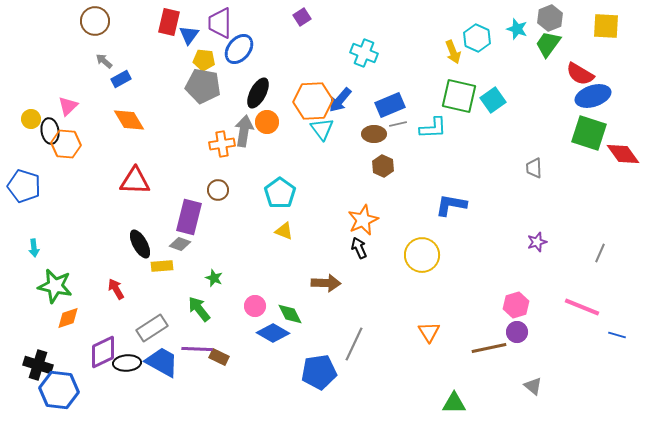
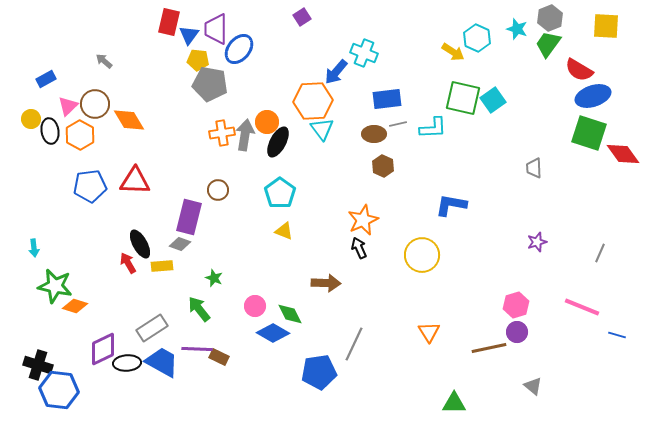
brown circle at (95, 21): moved 83 px down
purple trapezoid at (220, 23): moved 4 px left, 6 px down
yellow arrow at (453, 52): rotated 35 degrees counterclockwise
yellow pentagon at (204, 60): moved 6 px left
red semicircle at (580, 74): moved 1 px left, 4 px up
blue rectangle at (121, 79): moved 75 px left
gray pentagon at (203, 86): moved 7 px right, 2 px up
black ellipse at (258, 93): moved 20 px right, 49 px down
green square at (459, 96): moved 4 px right, 2 px down
blue arrow at (340, 100): moved 4 px left, 28 px up
blue rectangle at (390, 105): moved 3 px left, 6 px up; rotated 16 degrees clockwise
gray arrow at (244, 131): moved 1 px right, 4 px down
orange hexagon at (66, 144): moved 14 px right, 9 px up; rotated 24 degrees clockwise
orange cross at (222, 144): moved 11 px up
blue pentagon at (24, 186): moved 66 px right; rotated 24 degrees counterclockwise
red arrow at (116, 289): moved 12 px right, 26 px up
orange diamond at (68, 318): moved 7 px right, 12 px up; rotated 35 degrees clockwise
purple diamond at (103, 352): moved 3 px up
